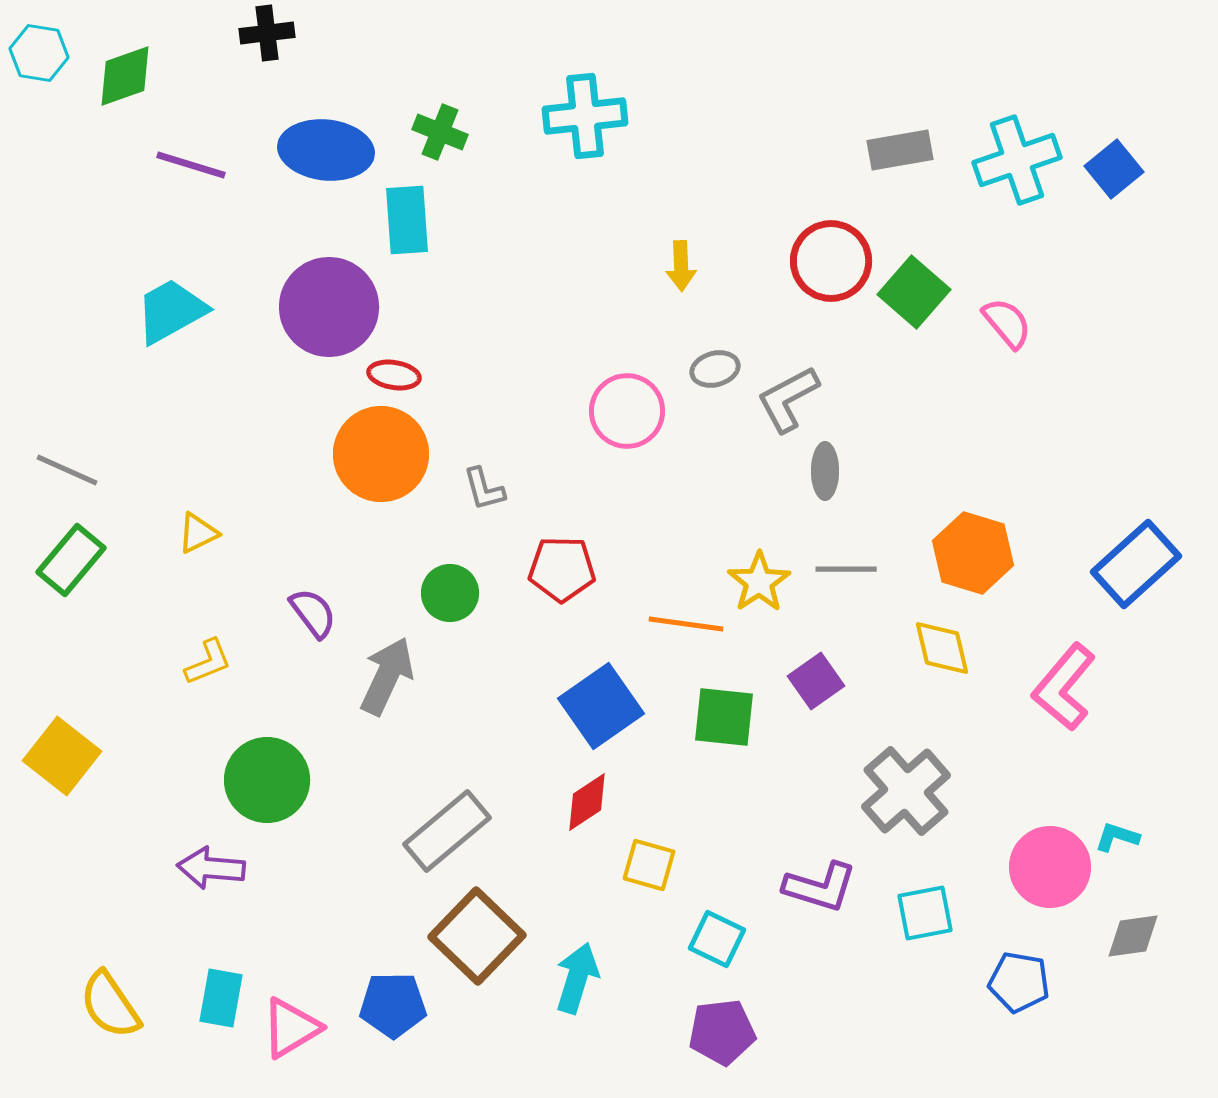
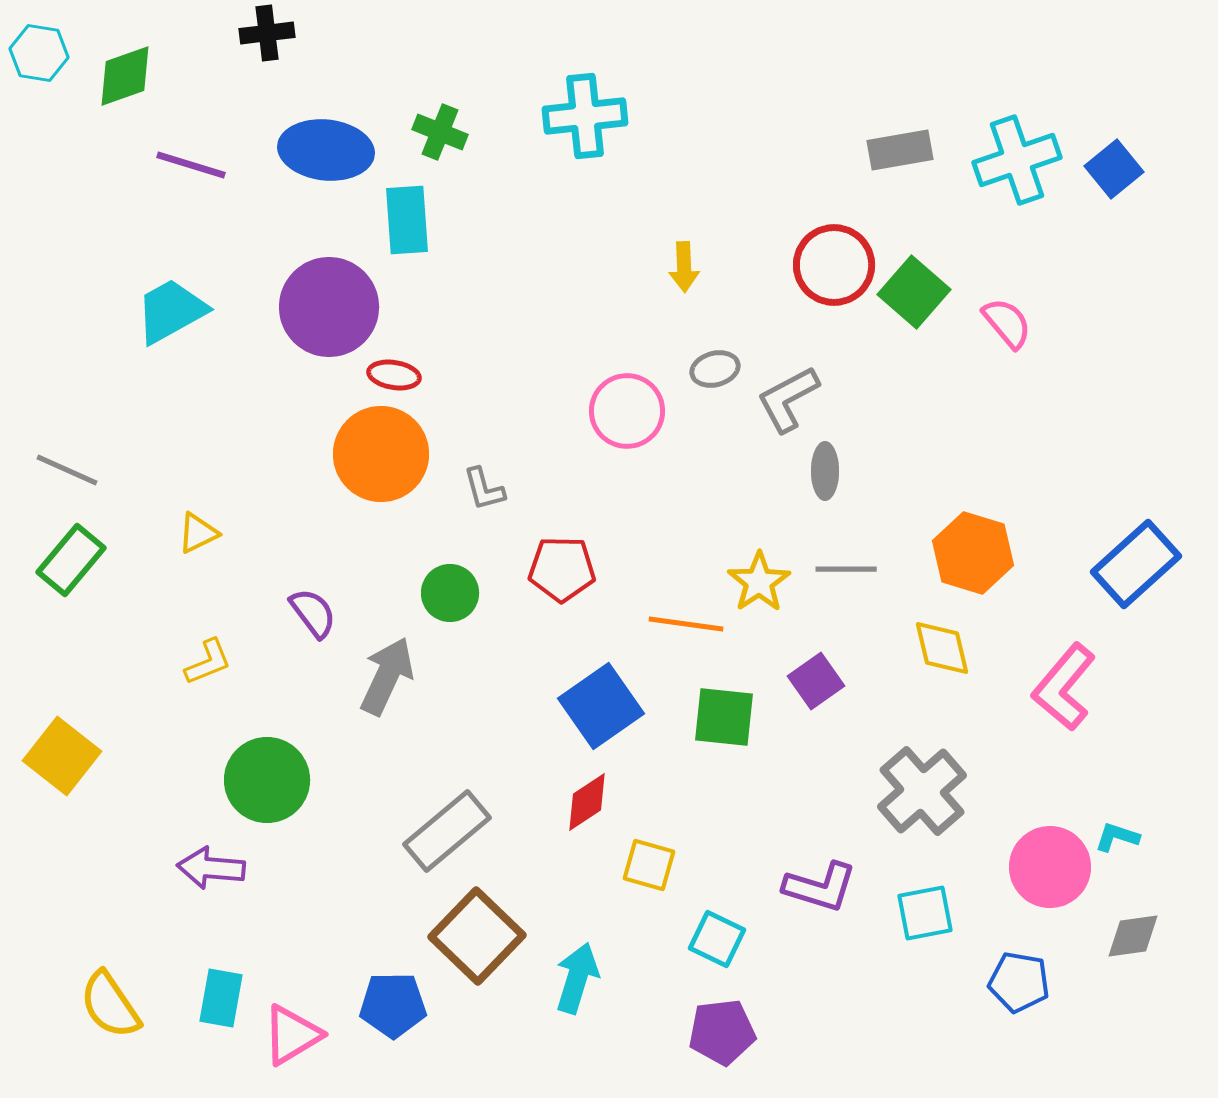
red circle at (831, 261): moved 3 px right, 4 px down
yellow arrow at (681, 266): moved 3 px right, 1 px down
gray cross at (906, 791): moved 16 px right
pink triangle at (291, 1028): moved 1 px right, 7 px down
